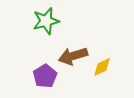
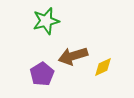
yellow diamond: moved 1 px right
purple pentagon: moved 3 px left, 2 px up
